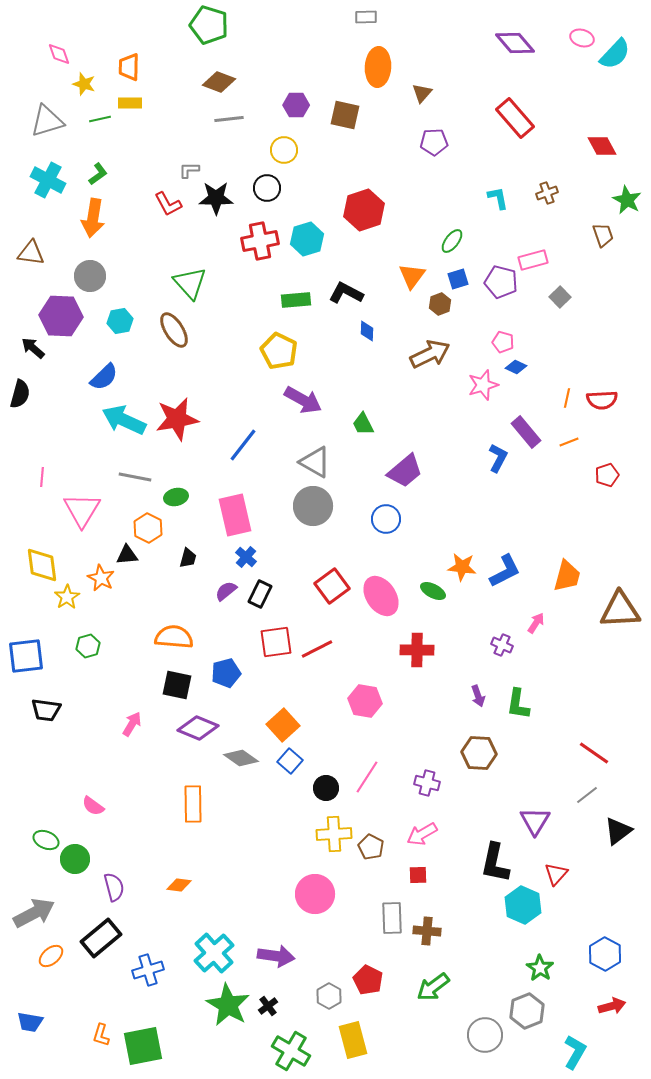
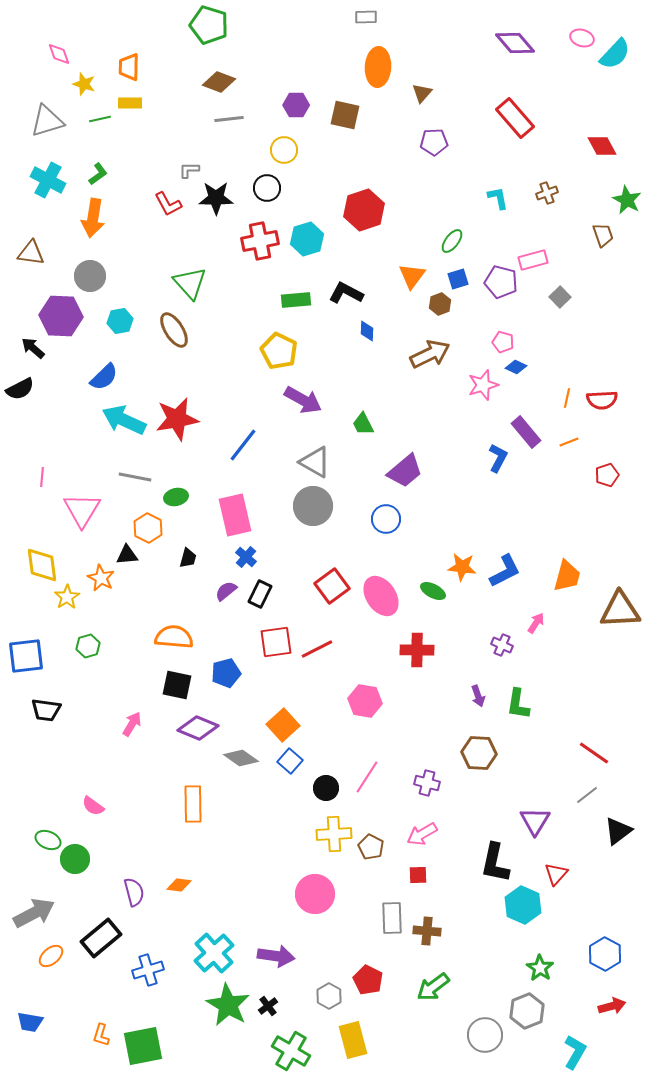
black semicircle at (20, 394): moved 5 px up; rotated 48 degrees clockwise
green ellipse at (46, 840): moved 2 px right
purple semicircle at (114, 887): moved 20 px right, 5 px down
